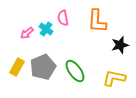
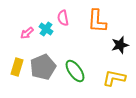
yellow rectangle: rotated 12 degrees counterclockwise
